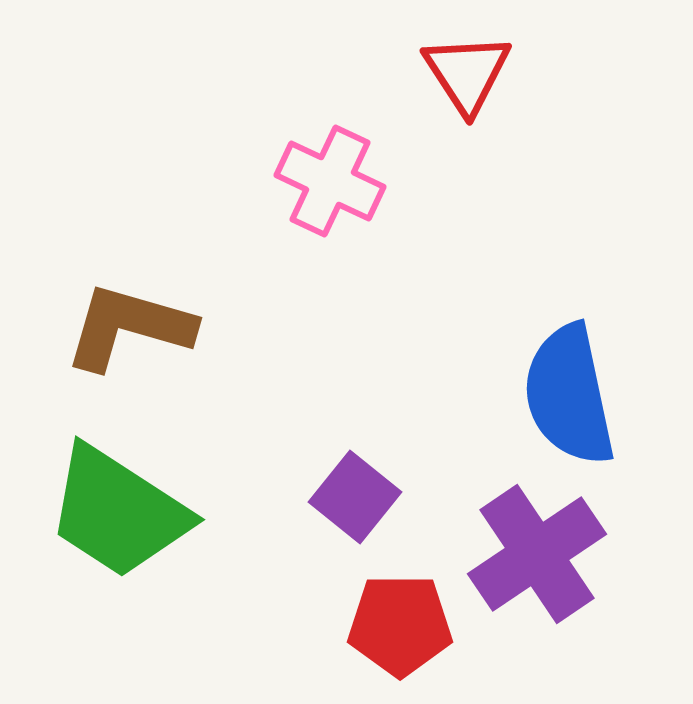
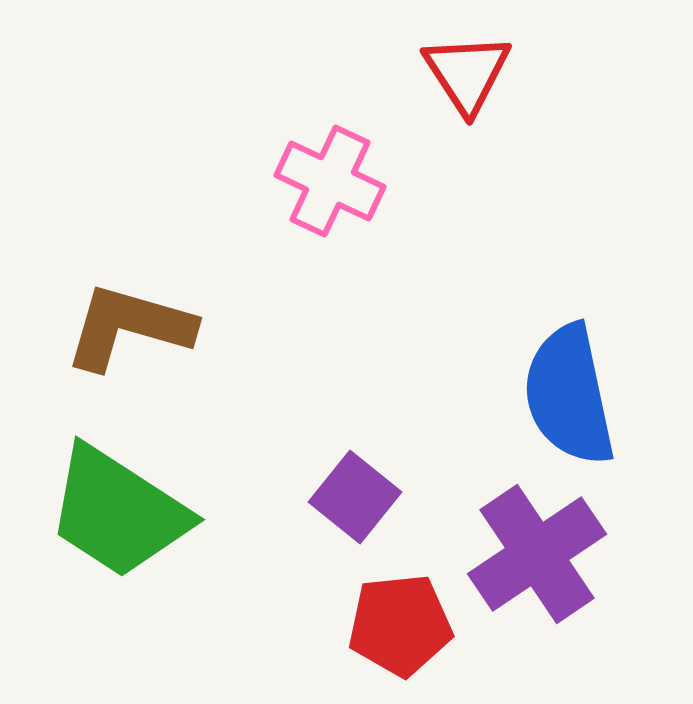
red pentagon: rotated 6 degrees counterclockwise
